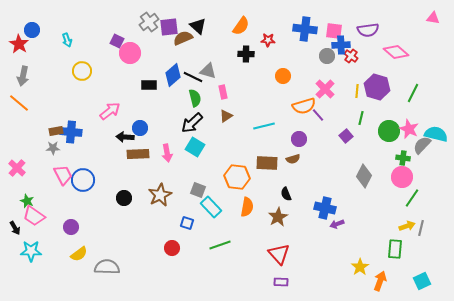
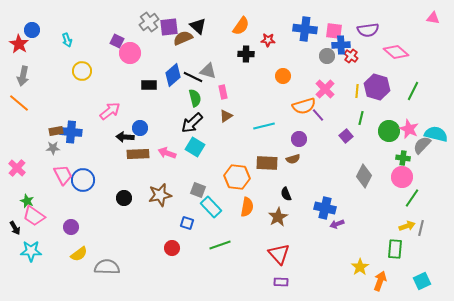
green line at (413, 93): moved 2 px up
pink arrow at (167, 153): rotated 120 degrees clockwise
brown star at (160, 195): rotated 15 degrees clockwise
